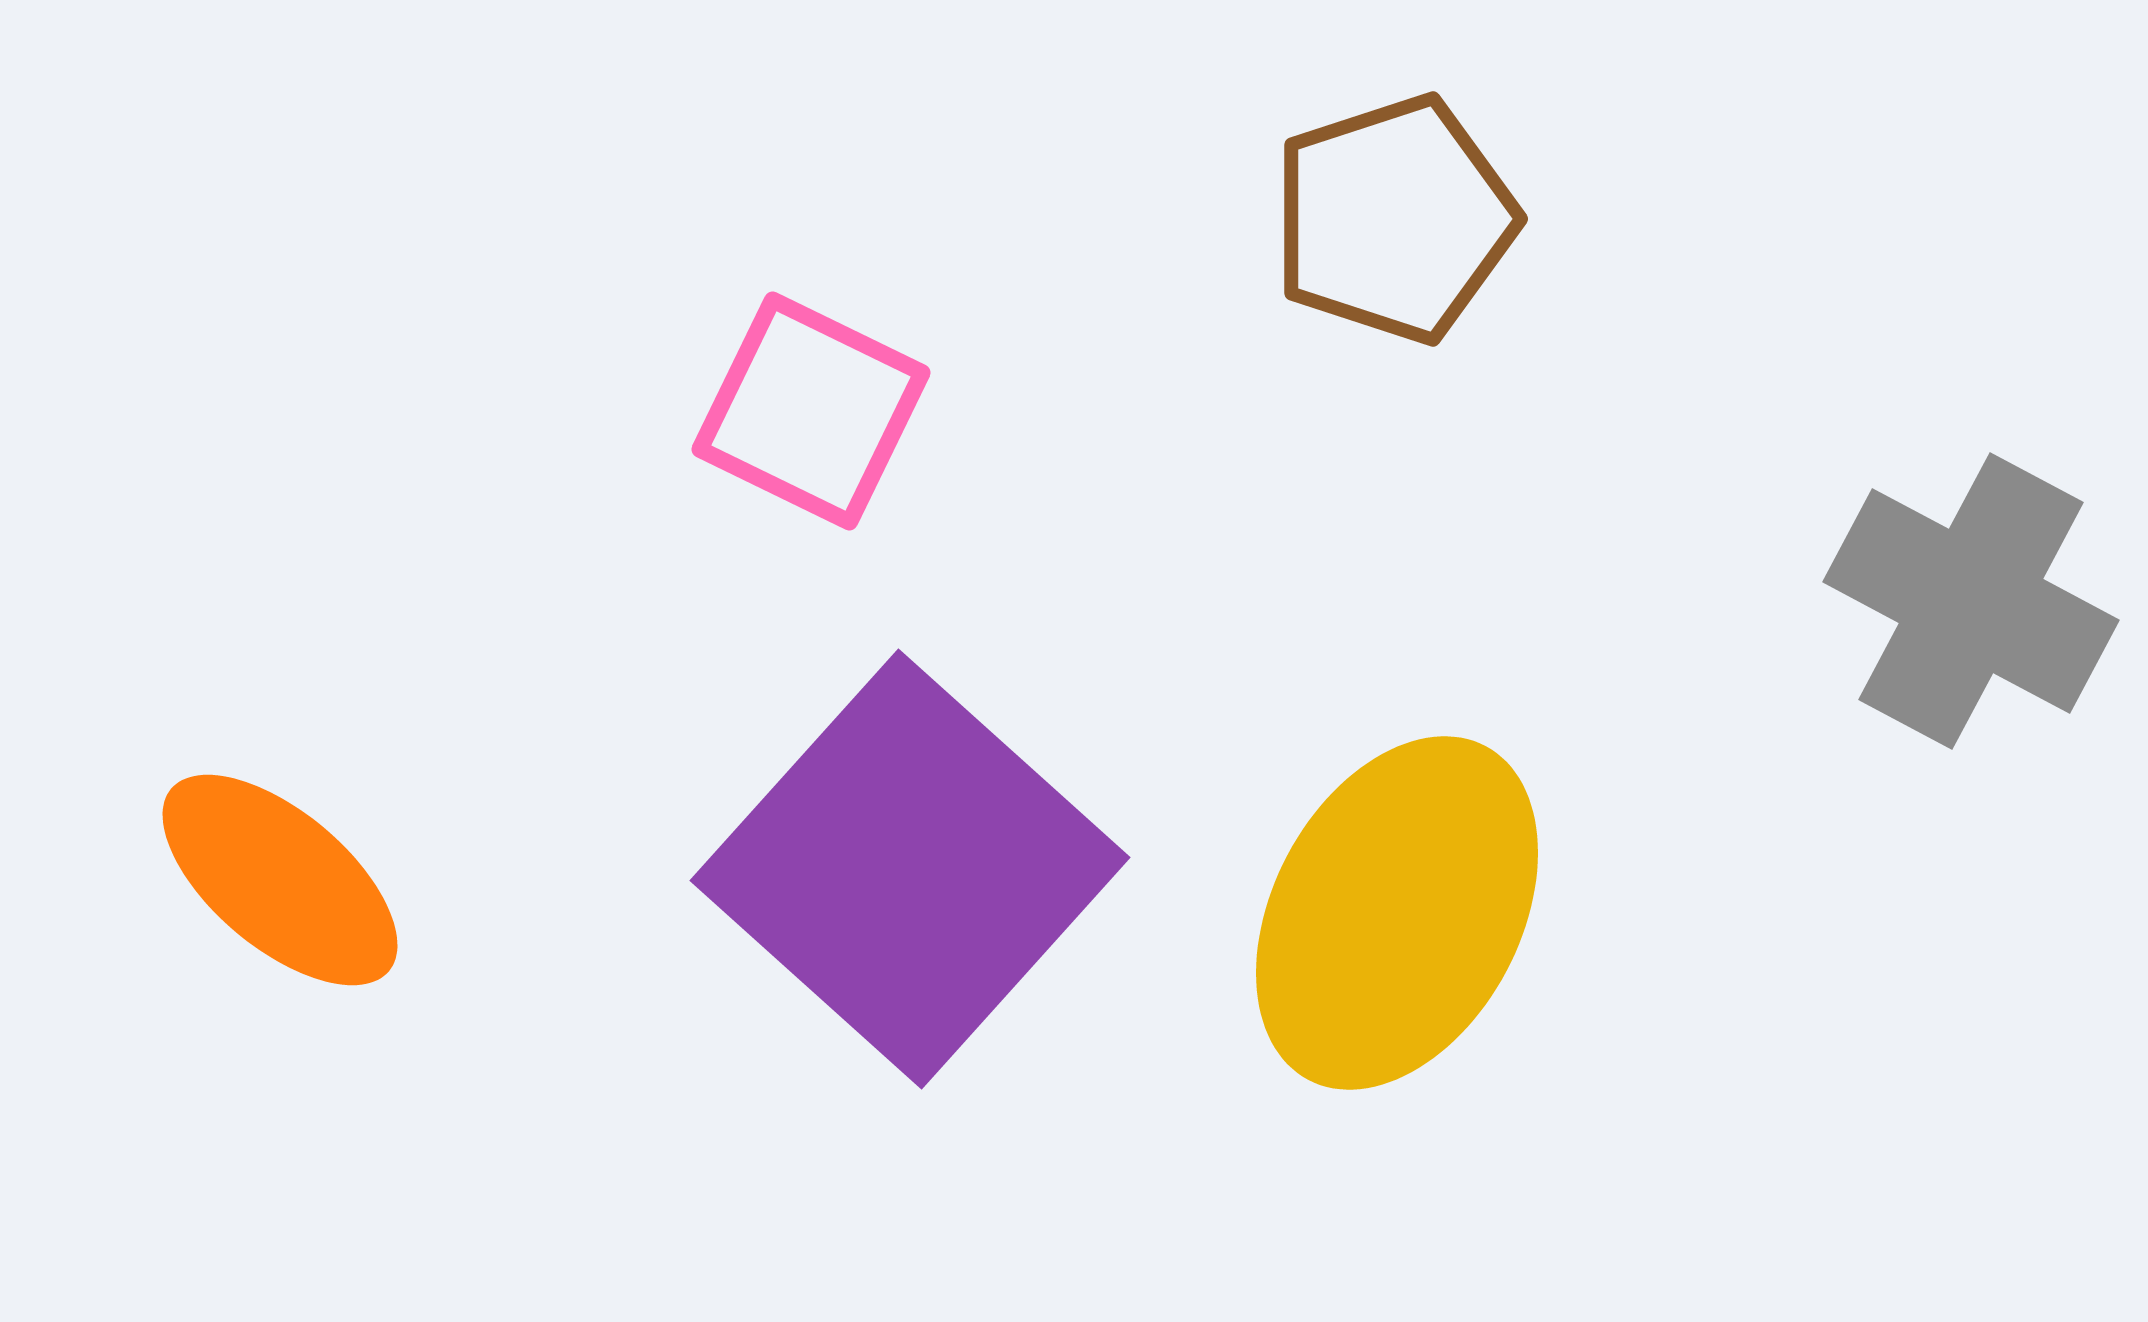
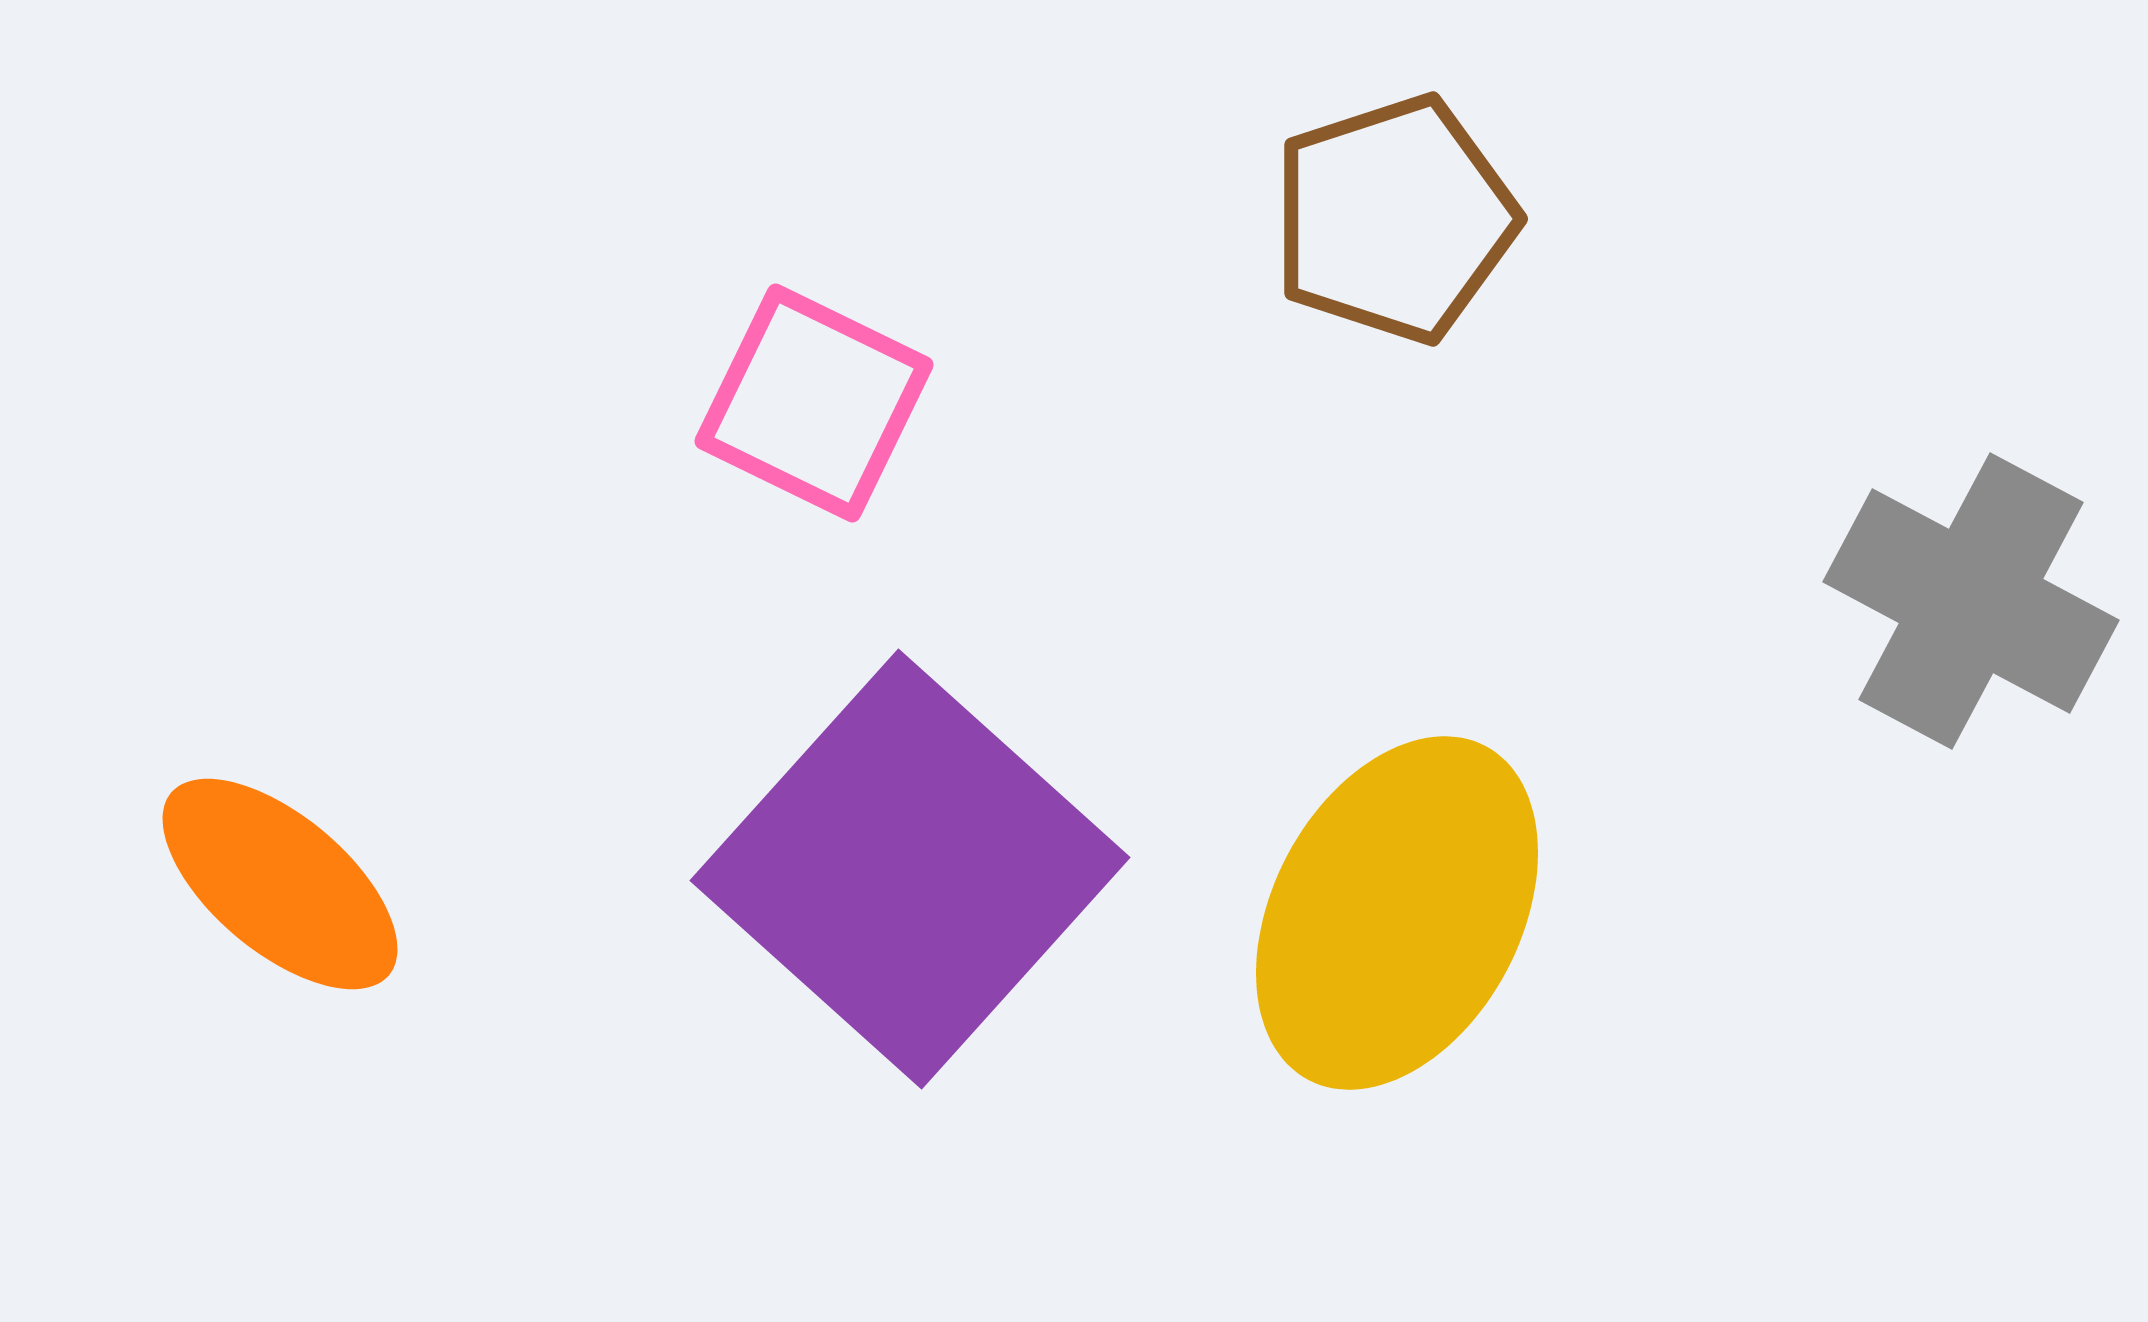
pink square: moved 3 px right, 8 px up
orange ellipse: moved 4 px down
